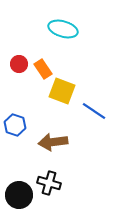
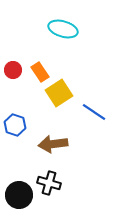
red circle: moved 6 px left, 6 px down
orange rectangle: moved 3 px left, 3 px down
yellow square: moved 3 px left, 2 px down; rotated 36 degrees clockwise
blue line: moved 1 px down
brown arrow: moved 2 px down
